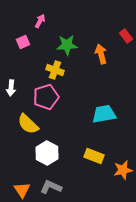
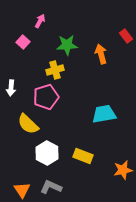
pink square: rotated 24 degrees counterclockwise
yellow cross: rotated 36 degrees counterclockwise
yellow rectangle: moved 11 px left
